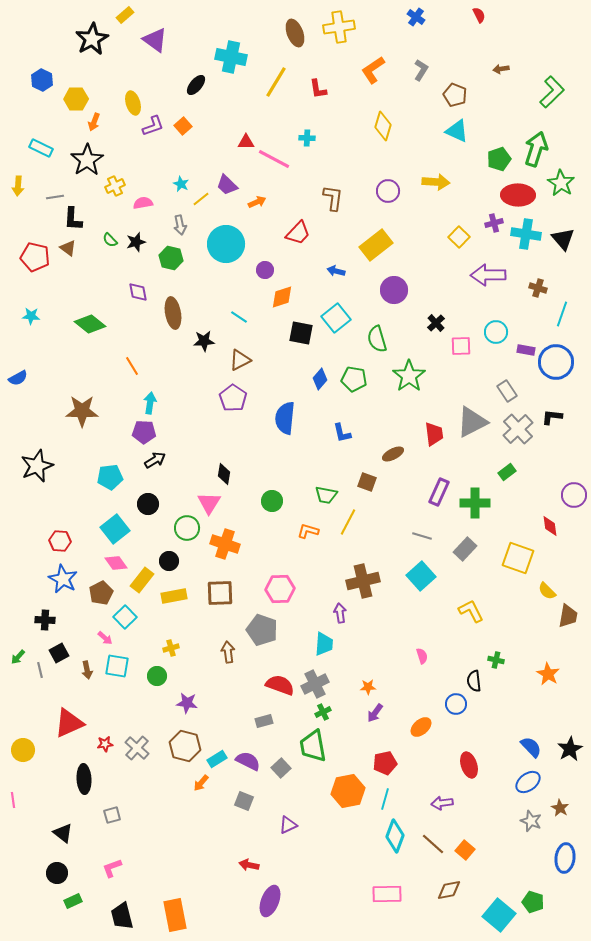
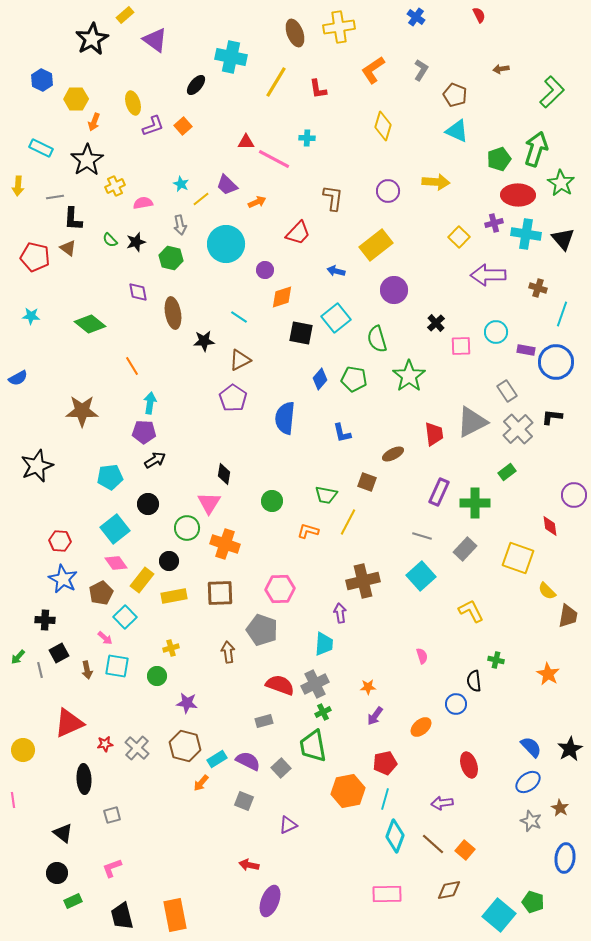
purple arrow at (375, 713): moved 3 px down
